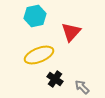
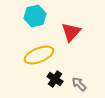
gray arrow: moved 3 px left, 3 px up
